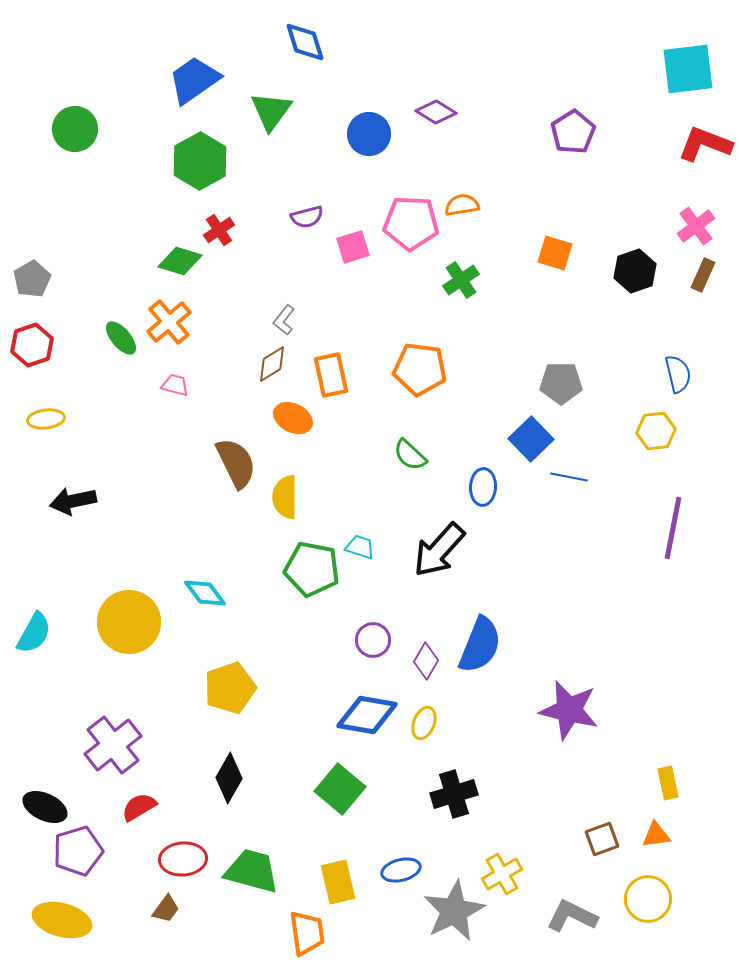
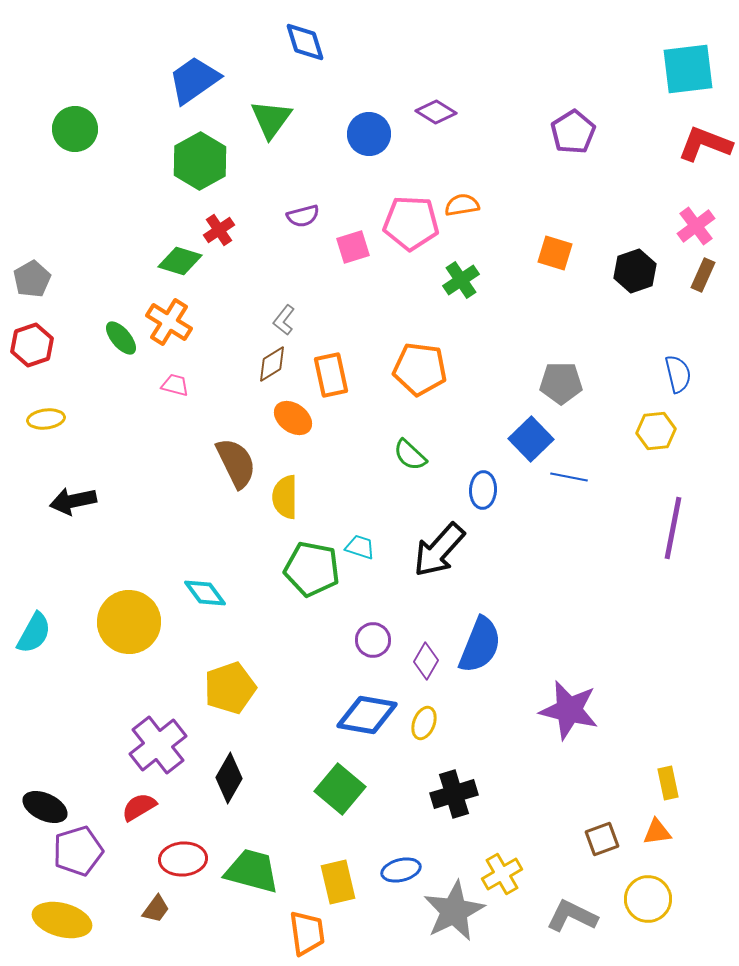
green triangle at (271, 111): moved 8 px down
purple semicircle at (307, 217): moved 4 px left, 1 px up
orange cross at (169, 322): rotated 18 degrees counterclockwise
orange ellipse at (293, 418): rotated 9 degrees clockwise
blue ellipse at (483, 487): moved 3 px down
purple cross at (113, 745): moved 45 px right
orange triangle at (656, 835): moved 1 px right, 3 px up
brown trapezoid at (166, 909): moved 10 px left
